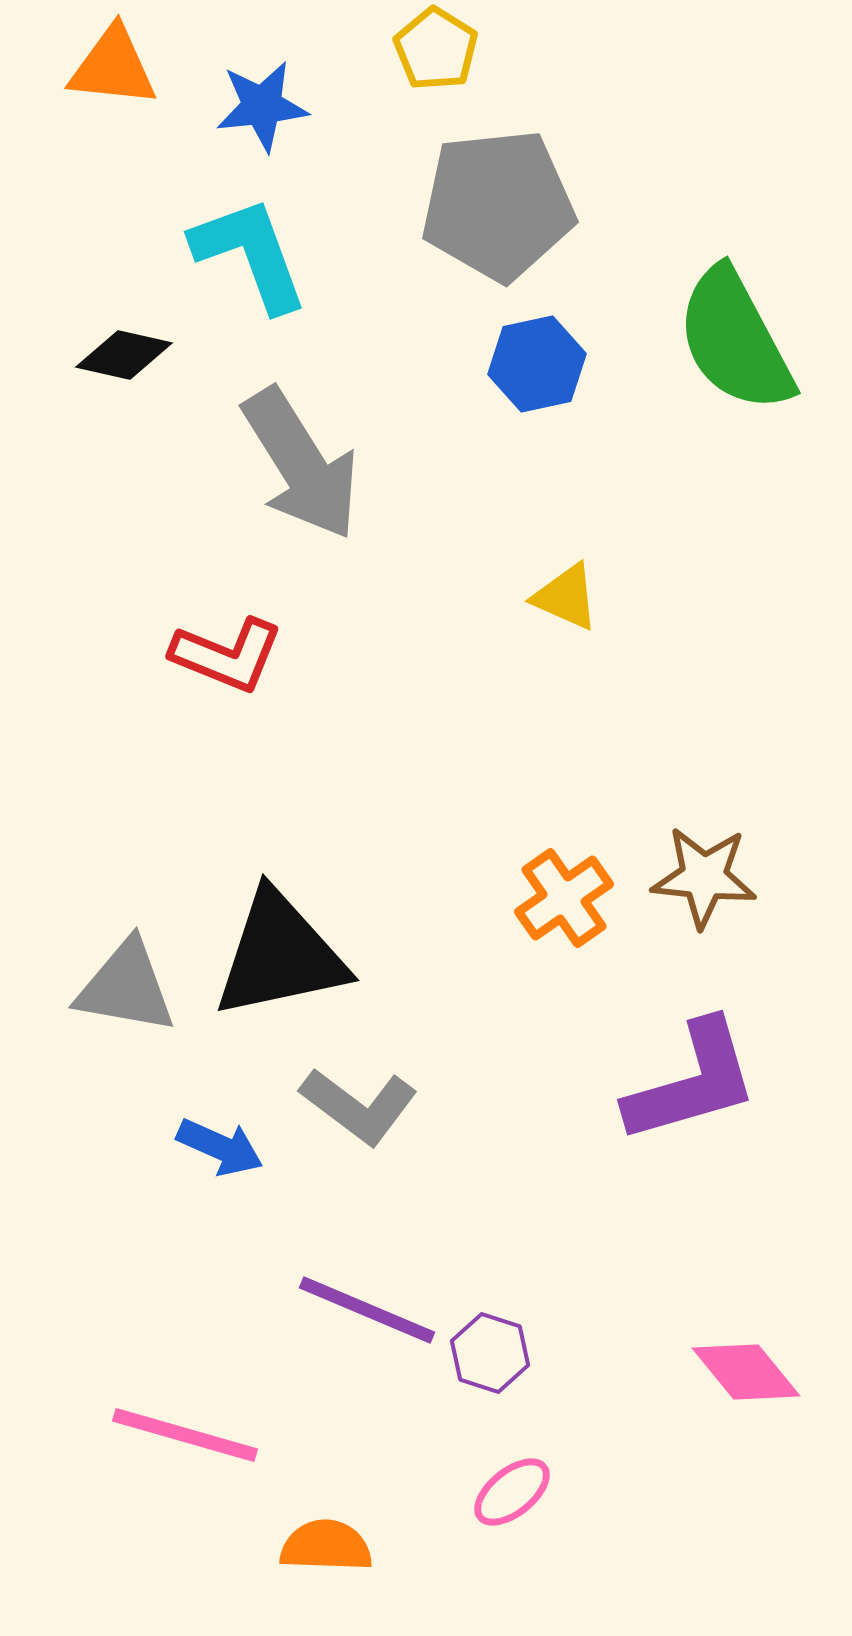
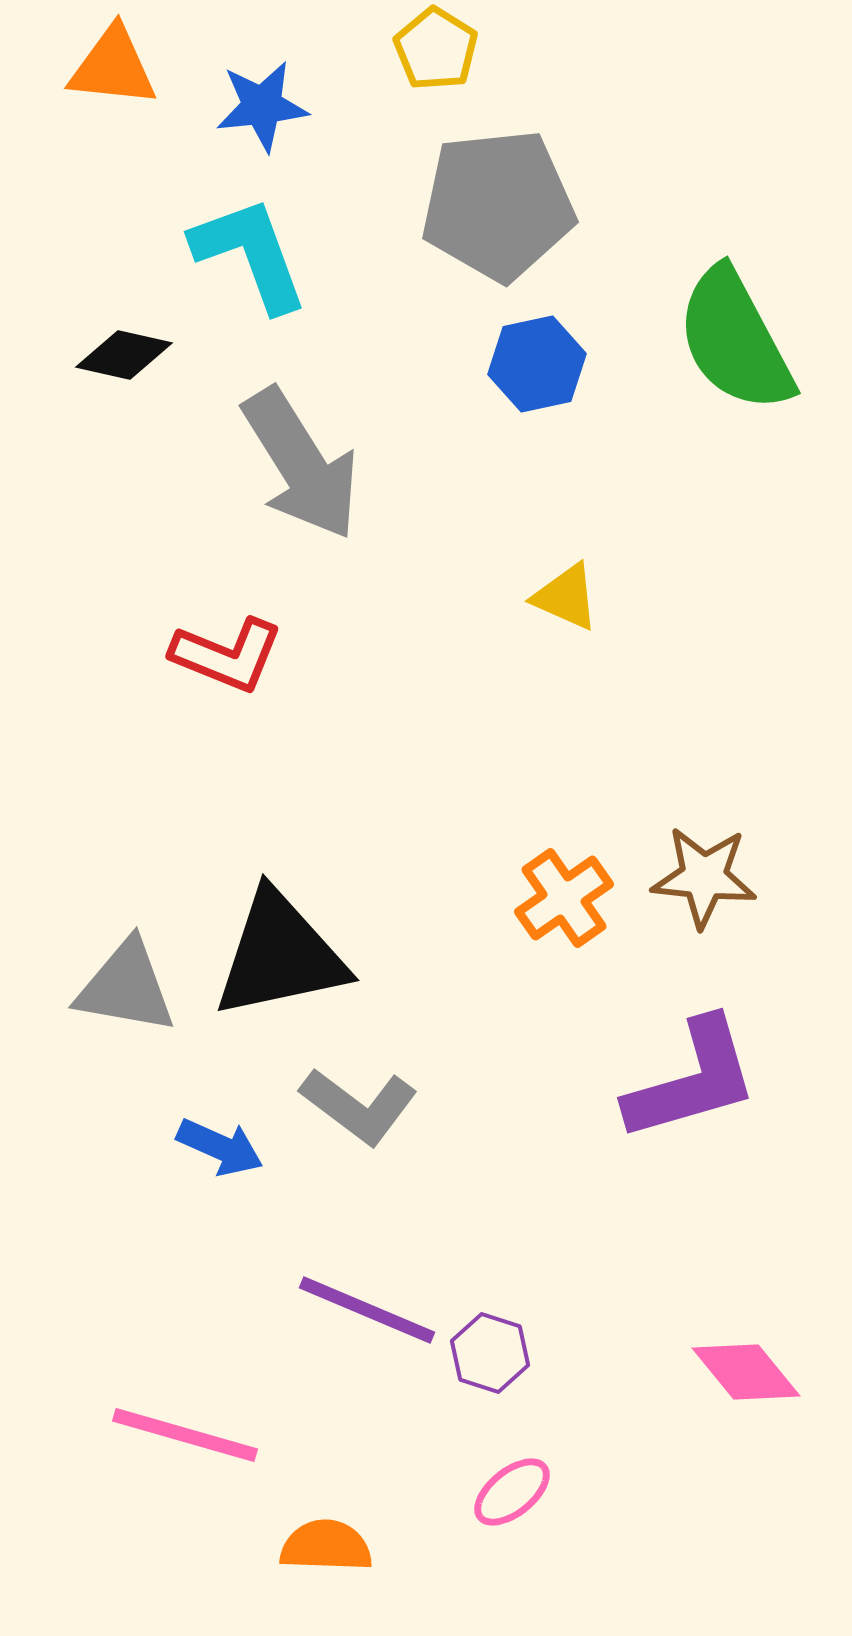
purple L-shape: moved 2 px up
